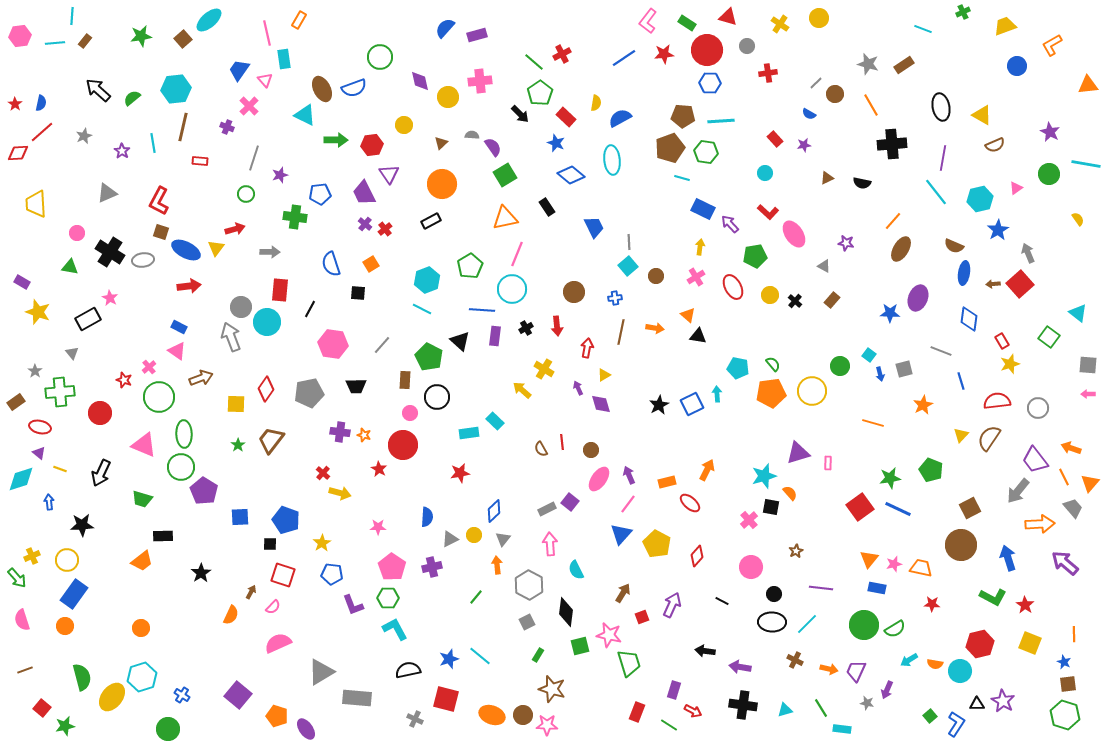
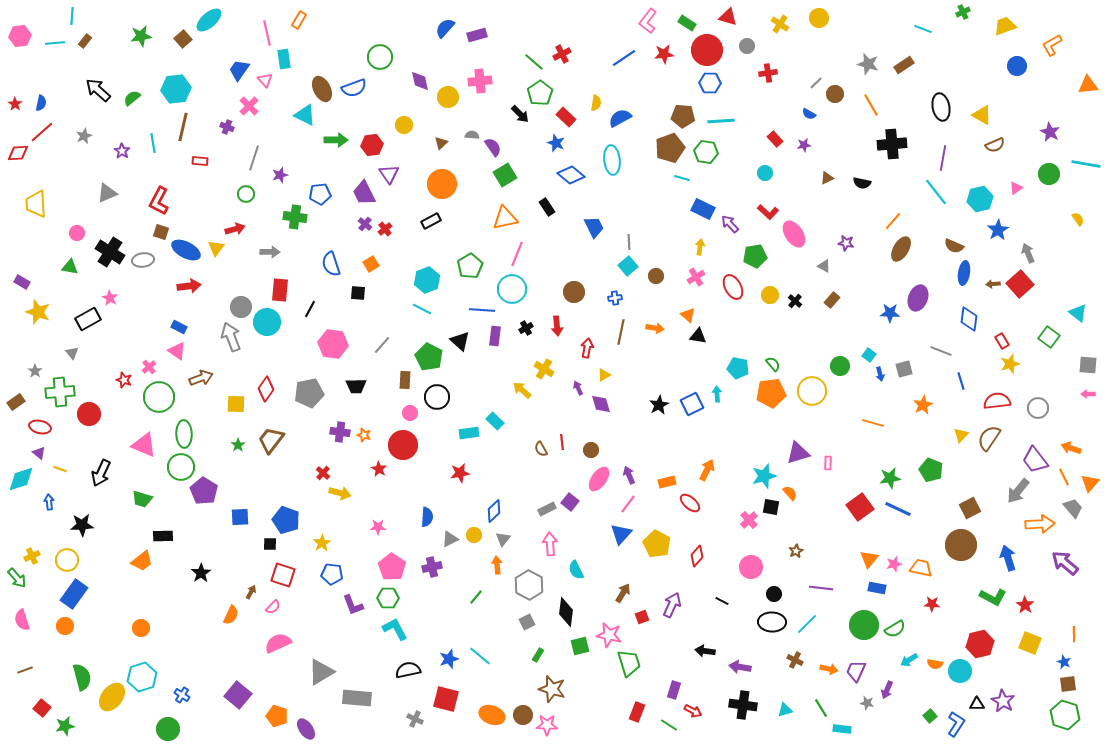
red circle at (100, 413): moved 11 px left, 1 px down
